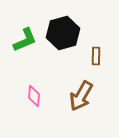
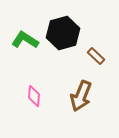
green L-shape: rotated 124 degrees counterclockwise
brown rectangle: rotated 48 degrees counterclockwise
brown arrow: rotated 8 degrees counterclockwise
